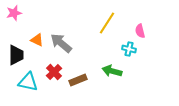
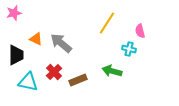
orange triangle: moved 1 px left, 1 px up
